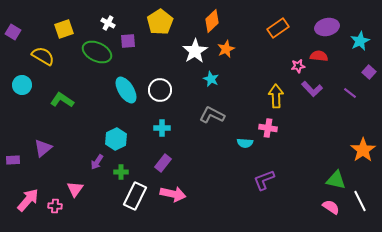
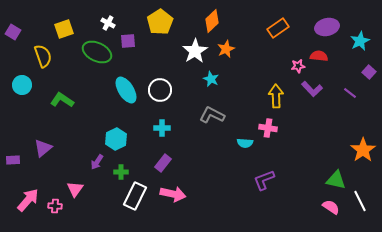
yellow semicircle at (43, 56): rotated 40 degrees clockwise
